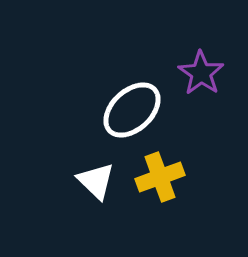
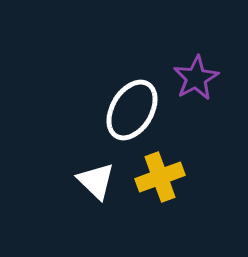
purple star: moved 5 px left, 5 px down; rotated 9 degrees clockwise
white ellipse: rotated 16 degrees counterclockwise
